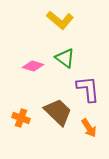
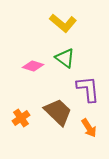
yellow L-shape: moved 3 px right, 3 px down
orange cross: rotated 36 degrees clockwise
